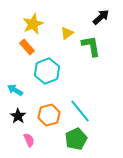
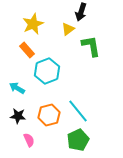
black arrow: moved 20 px left, 5 px up; rotated 150 degrees clockwise
yellow triangle: moved 1 px right, 4 px up
orange rectangle: moved 3 px down
cyan arrow: moved 2 px right, 2 px up
cyan line: moved 2 px left
black star: rotated 28 degrees counterclockwise
green pentagon: moved 2 px right, 1 px down
